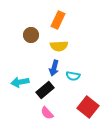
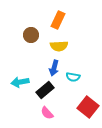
cyan semicircle: moved 1 px down
